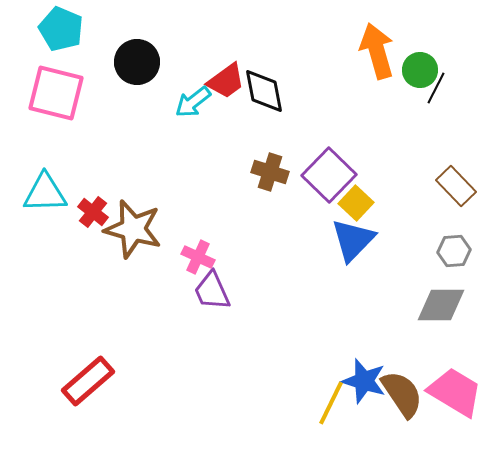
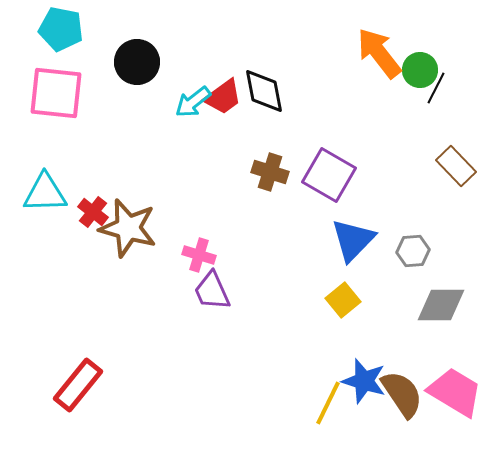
cyan pentagon: rotated 12 degrees counterclockwise
orange arrow: moved 2 px right, 2 px down; rotated 22 degrees counterclockwise
red trapezoid: moved 3 px left, 16 px down
pink square: rotated 8 degrees counterclockwise
purple square: rotated 14 degrees counterclockwise
brown rectangle: moved 20 px up
yellow square: moved 13 px left, 97 px down; rotated 8 degrees clockwise
brown star: moved 5 px left, 1 px up
gray hexagon: moved 41 px left
pink cross: moved 1 px right, 2 px up; rotated 8 degrees counterclockwise
red rectangle: moved 10 px left, 4 px down; rotated 10 degrees counterclockwise
yellow line: moved 3 px left
